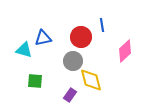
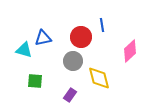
pink diamond: moved 5 px right
yellow diamond: moved 8 px right, 2 px up
